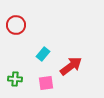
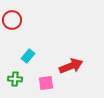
red circle: moved 4 px left, 5 px up
cyan rectangle: moved 15 px left, 2 px down
red arrow: rotated 15 degrees clockwise
